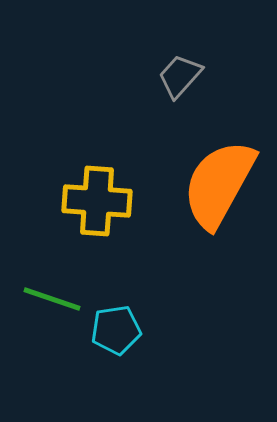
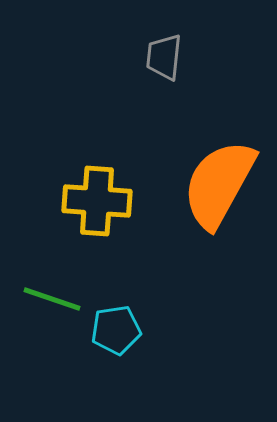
gray trapezoid: moved 16 px left, 19 px up; rotated 36 degrees counterclockwise
